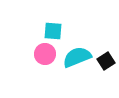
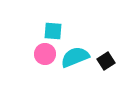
cyan semicircle: moved 2 px left
